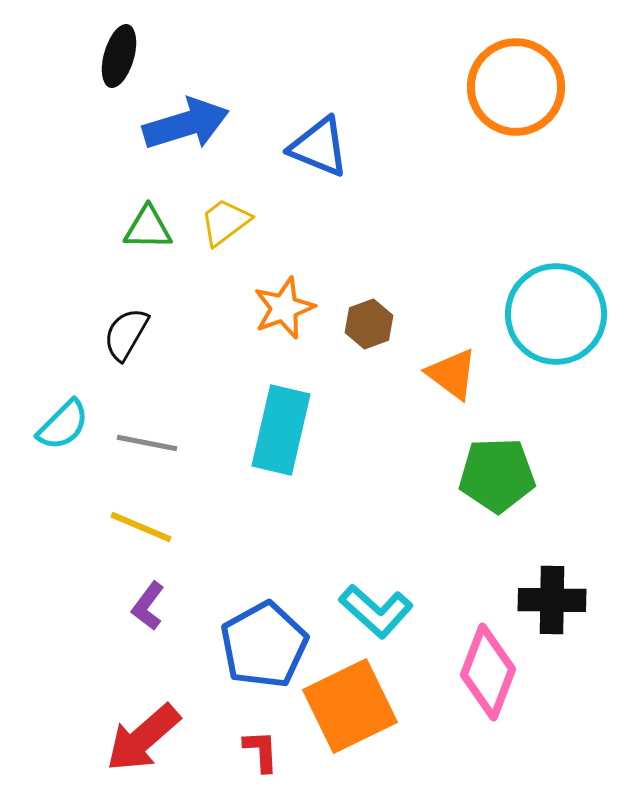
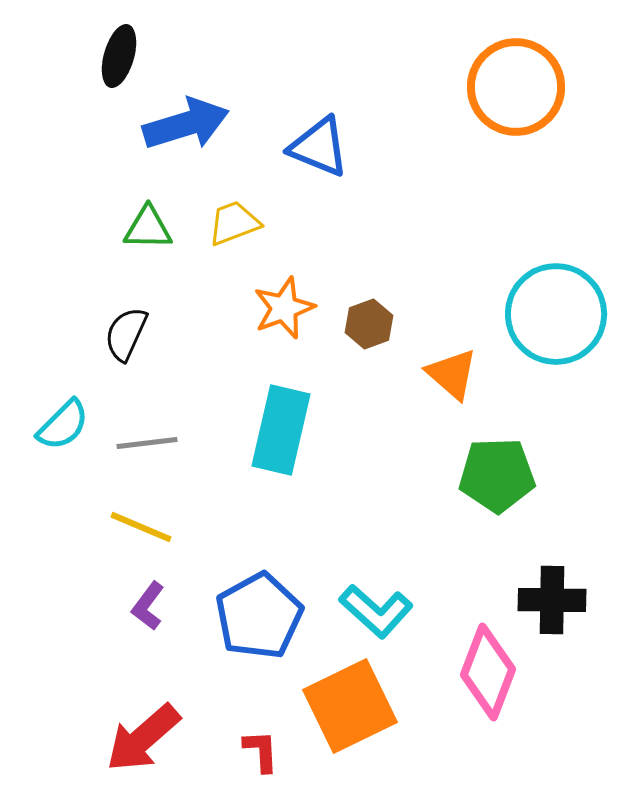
yellow trapezoid: moved 9 px right, 1 px down; rotated 16 degrees clockwise
black semicircle: rotated 6 degrees counterclockwise
orange triangle: rotated 4 degrees clockwise
gray line: rotated 18 degrees counterclockwise
blue pentagon: moved 5 px left, 29 px up
